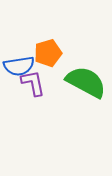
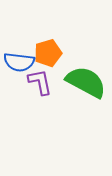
blue semicircle: moved 4 px up; rotated 16 degrees clockwise
purple L-shape: moved 7 px right, 1 px up
